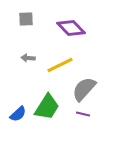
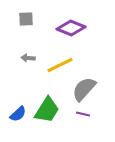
purple diamond: rotated 24 degrees counterclockwise
green trapezoid: moved 3 px down
